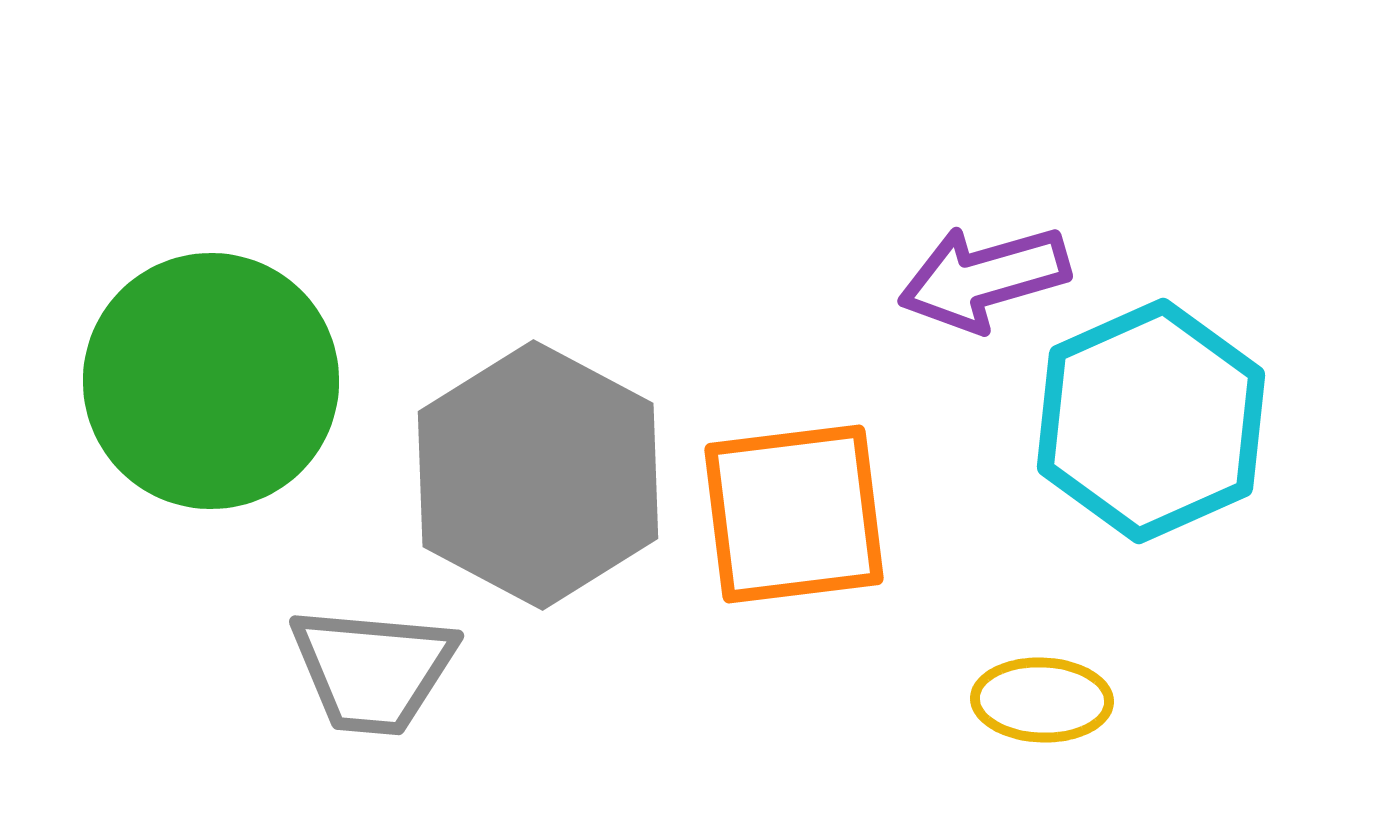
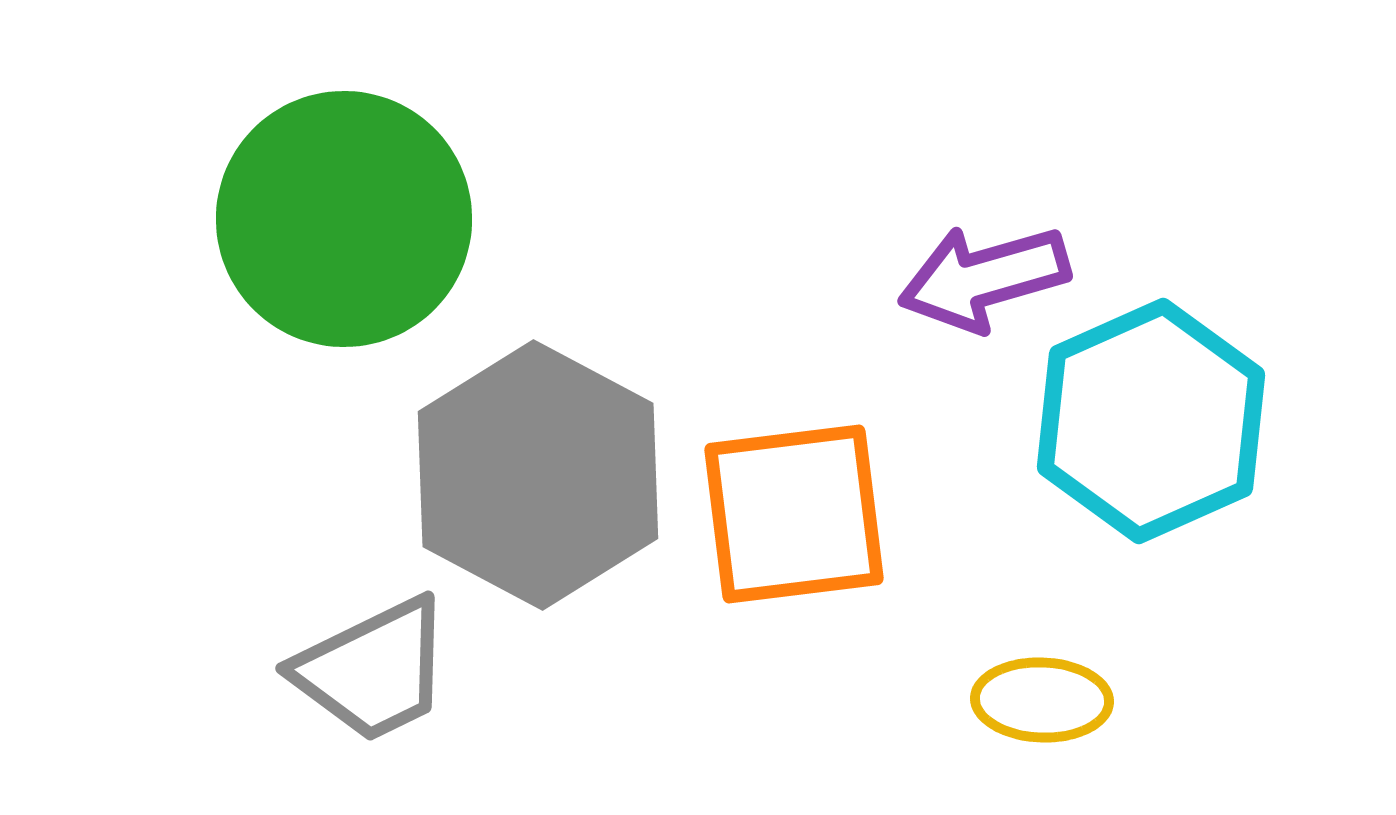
green circle: moved 133 px right, 162 px up
gray trapezoid: rotated 31 degrees counterclockwise
